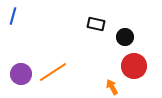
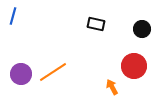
black circle: moved 17 px right, 8 px up
